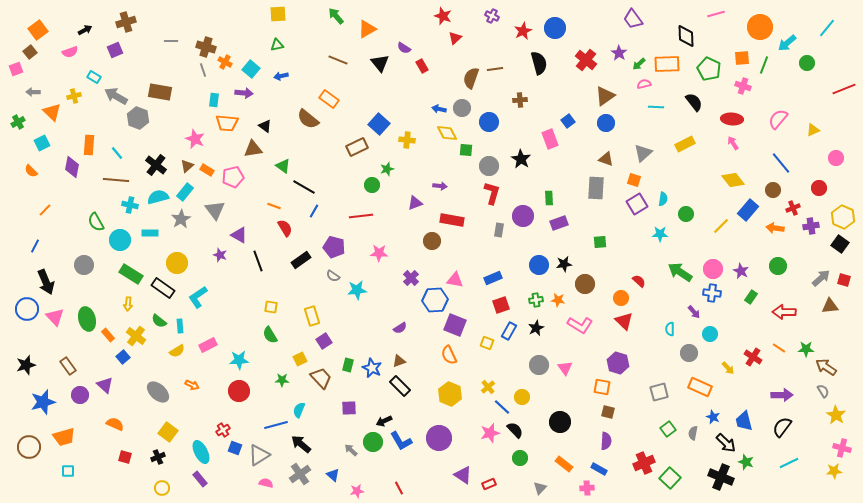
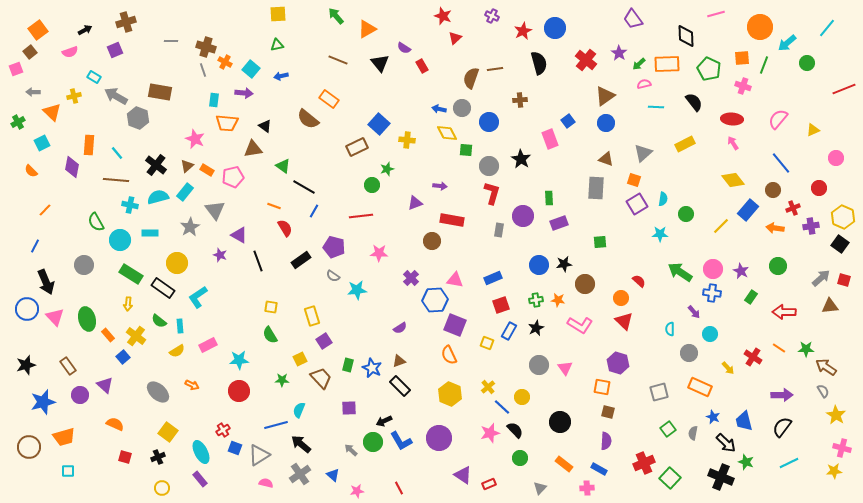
gray star at (181, 219): moved 9 px right, 8 px down
